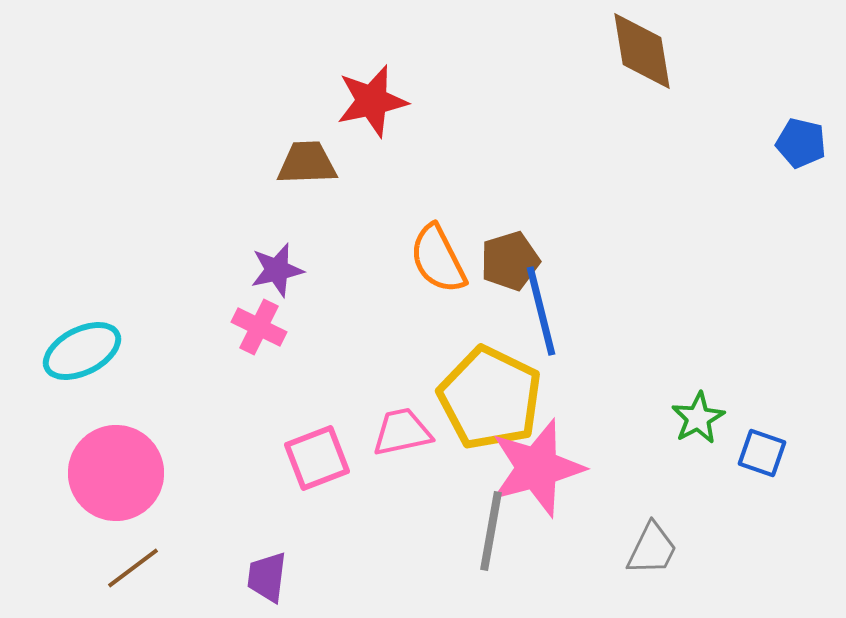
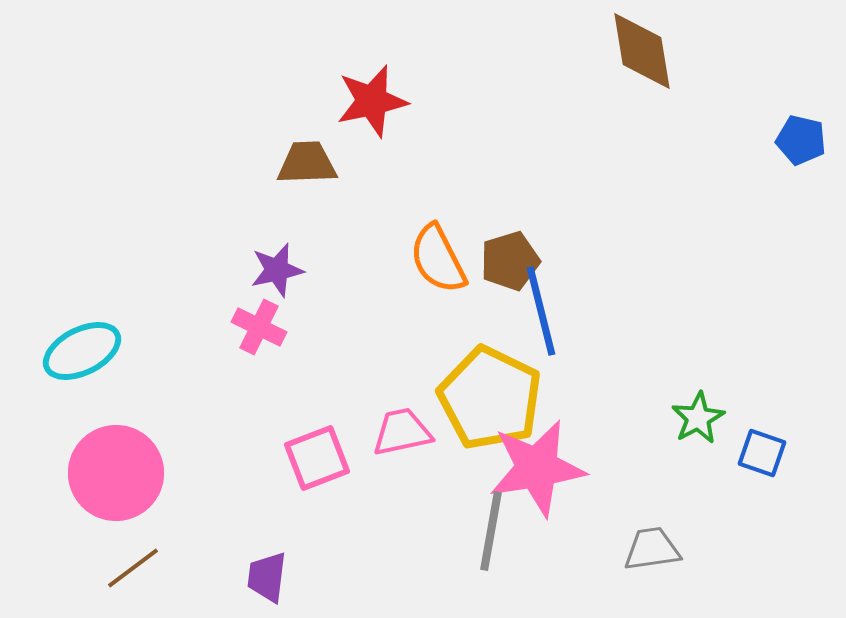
blue pentagon: moved 3 px up
pink star: rotated 6 degrees clockwise
gray trapezoid: rotated 124 degrees counterclockwise
